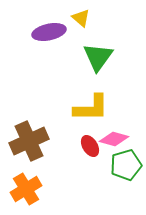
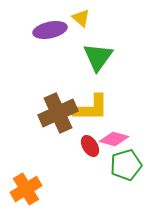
purple ellipse: moved 1 px right, 2 px up
brown cross: moved 29 px right, 28 px up
